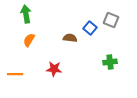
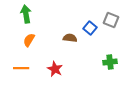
red star: moved 1 px right; rotated 21 degrees clockwise
orange line: moved 6 px right, 6 px up
